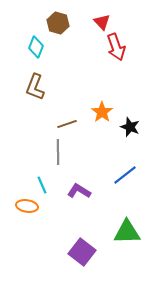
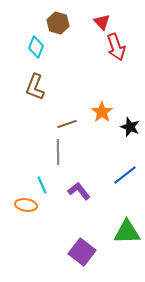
purple L-shape: rotated 20 degrees clockwise
orange ellipse: moved 1 px left, 1 px up
